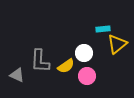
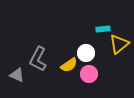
yellow triangle: moved 2 px right
white circle: moved 2 px right
gray L-shape: moved 2 px left, 2 px up; rotated 25 degrees clockwise
yellow semicircle: moved 3 px right, 1 px up
pink circle: moved 2 px right, 2 px up
